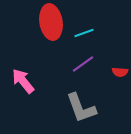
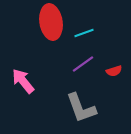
red semicircle: moved 6 px left, 1 px up; rotated 21 degrees counterclockwise
